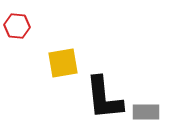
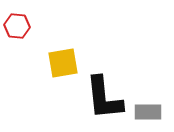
gray rectangle: moved 2 px right
